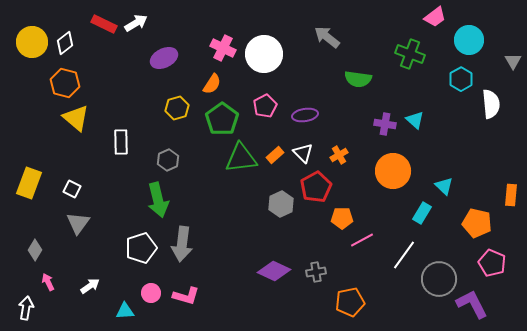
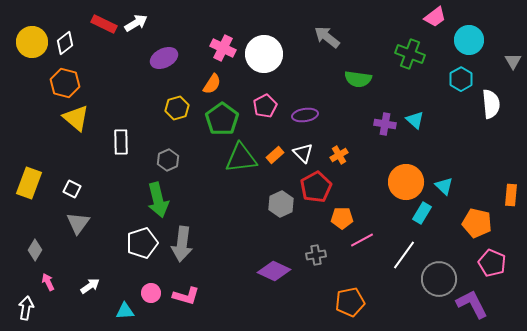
orange circle at (393, 171): moved 13 px right, 11 px down
white pentagon at (141, 248): moved 1 px right, 5 px up
gray cross at (316, 272): moved 17 px up
